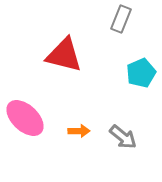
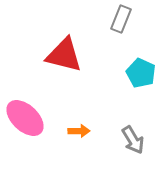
cyan pentagon: rotated 24 degrees counterclockwise
gray arrow: moved 10 px right, 3 px down; rotated 20 degrees clockwise
